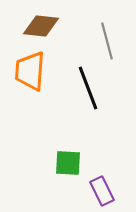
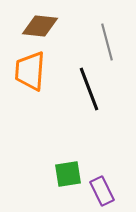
brown diamond: moved 1 px left
gray line: moved 1 px down
black line: moved 1 px right, 1 px down
green square: moved 11 px down; rotated 12 degrees counterclockwise
